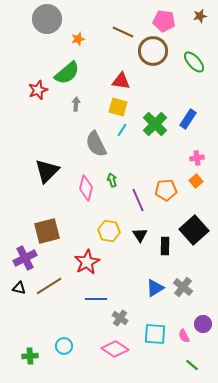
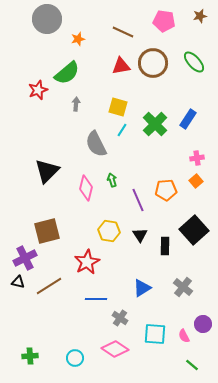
brown circle at (153, 51): moved 12 px down
red triangle at (121, 81): moved 15 px up; rotated 18 degrees counterclockwise
black triangle at (19, 288): moved 1 px left, 6 px up
blue triangle at (155, 288): moved 13 px left
cyan circle at (64, 346): moved 11 px right, 12 px down
